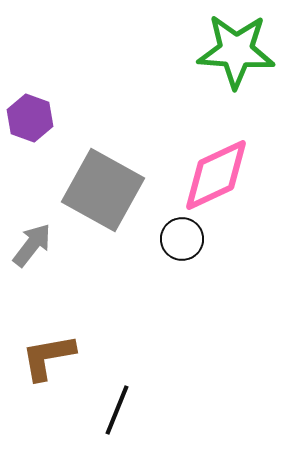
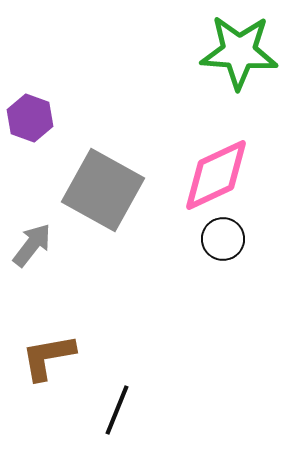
green star: moved 3 px right, 1 px down
black circle: moved 41 px right
